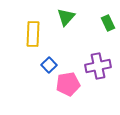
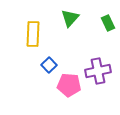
green triangle: moved 4 px right, 1 px down
purple cross: moved 5 px down
pink pentagon: moved 1 px right, 1 px down; rotated 15 degrees clockwise
